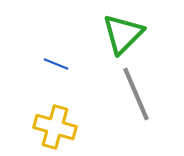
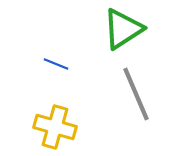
green triangle: moved 5 px up; rotated 12 degrees clockwise
